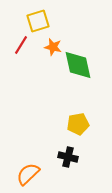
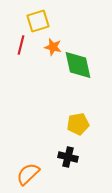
red line: rotated 18 degrees counterclockwise
